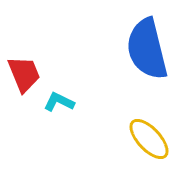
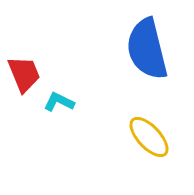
yellow ellipse: moved 2 px up
